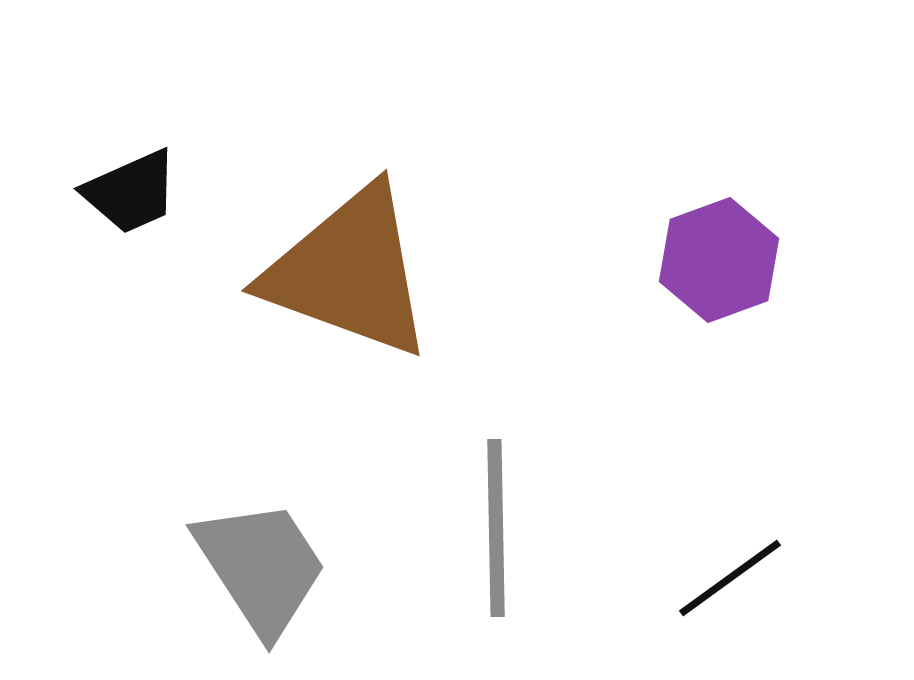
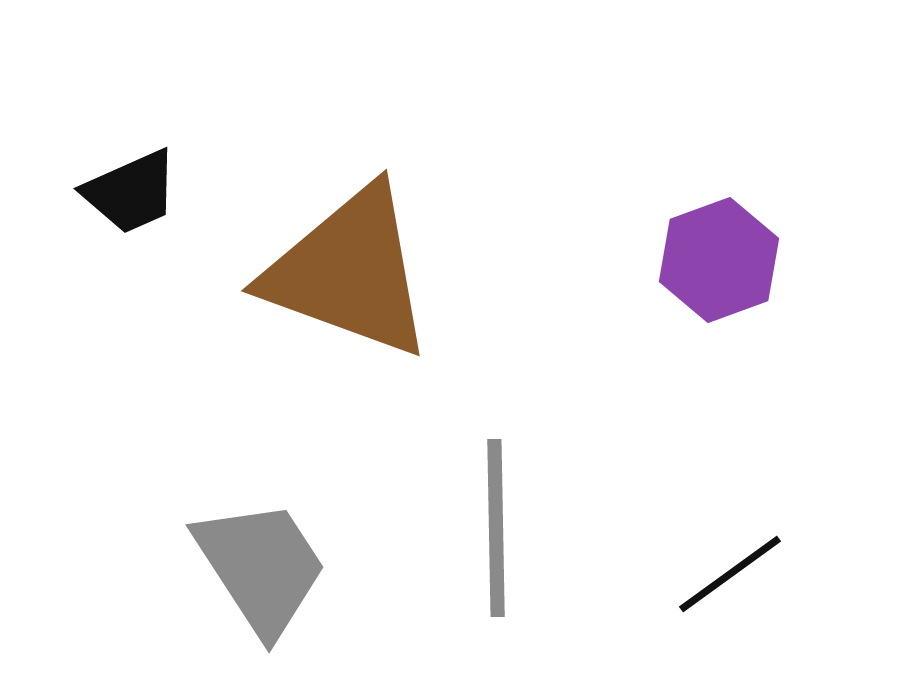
black line: moved 4 px up
